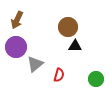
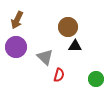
gray triangle: moved 10 px right, 7 px up; rotated 36 degrees counterclockwise
